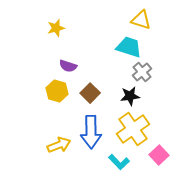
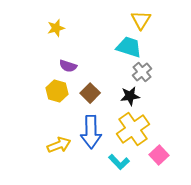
yellow triangle: rotated 45 degrees clockwise
